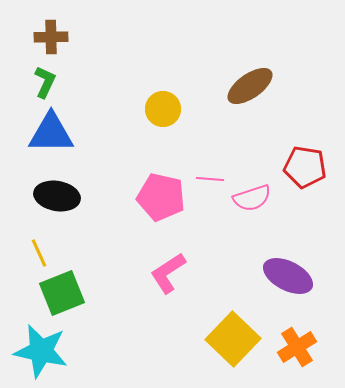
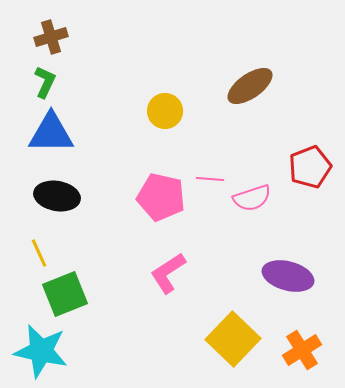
brown cross: rotated 16 degrees counterclockwise
yellow circle: moved 2 px right, 2 px down
red pentagon: moved 5 px right; rotated 30 degrees counterclockwise
purple ellipse: rotated 12 degrees counterclockwise
green square: moved 3 px right, 1 px down
orange cross: moved 5 px right, 3 px down
